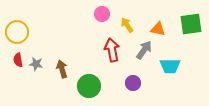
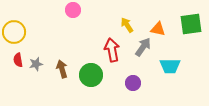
pink circle: moved 29 px left, 4 px up
yellow circle: moved 3 px left
gray arrow: moved 1 px left, 3 px up
gray star: rotated 24 degrees counterclockwise
green circle: moved 2 px right, 11 px up
